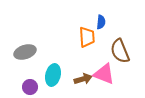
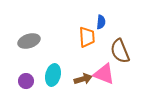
gray ellipse: moved 4 px right, 11 px up
purple circle: moved 4 px left, 6 px up
